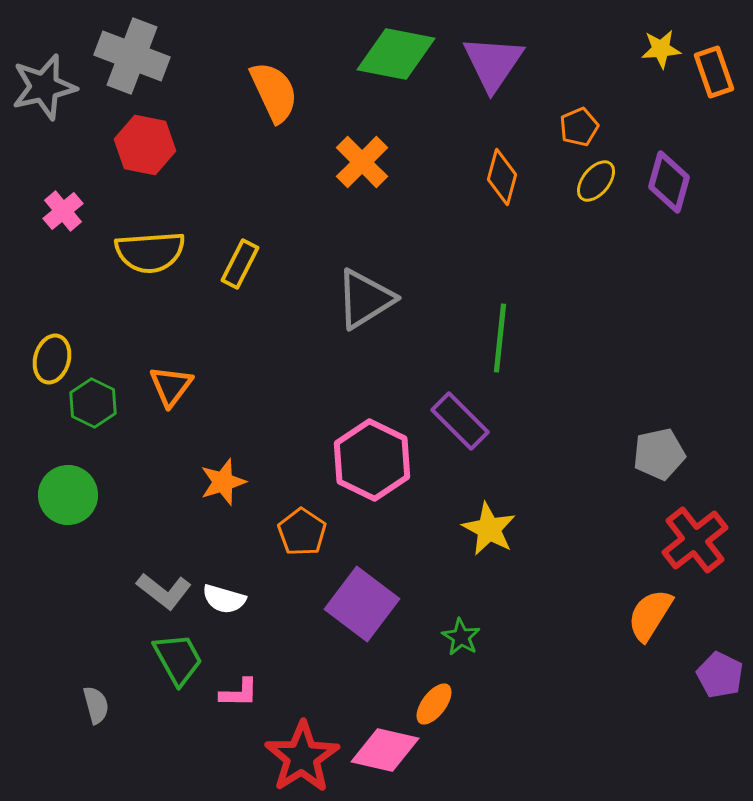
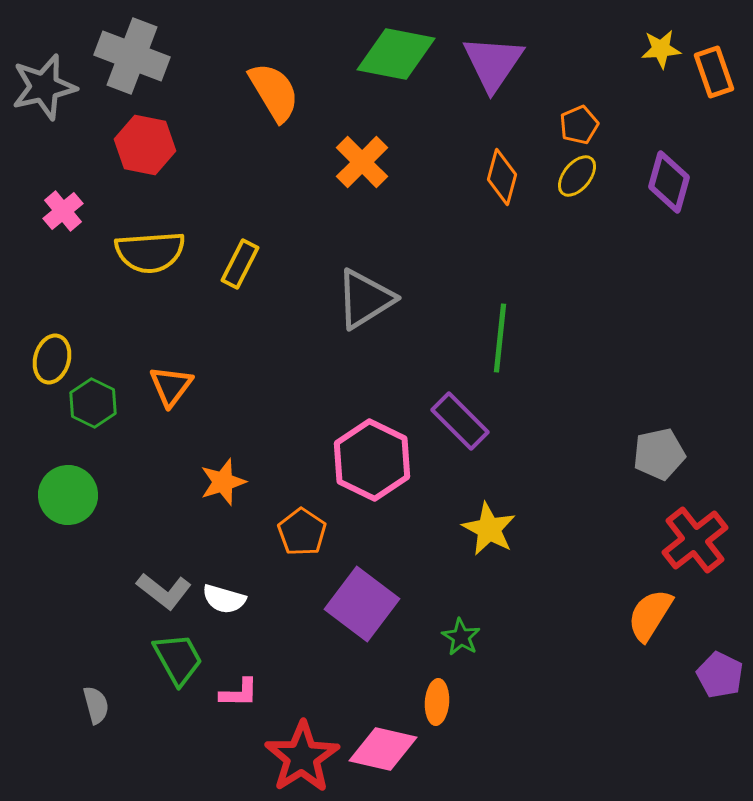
orange semicircle at (274, 92): rotated 6 degrees counterclockwise
orange pentagon at (579, 127): moved 2 px up
yellow ellipse at (596, 181): moved 19 px left, 5 px up
orange ellipse at (434, 704): moved 3 px right, 2 px up; rotated 33 degrees counterclockwise
pink diamond at (385, 750): moved 2 px left, 1 px up
